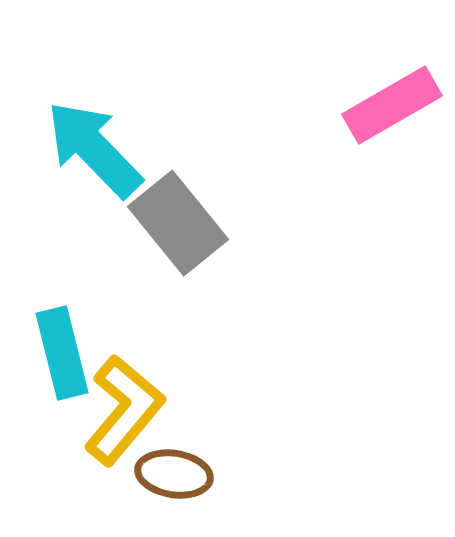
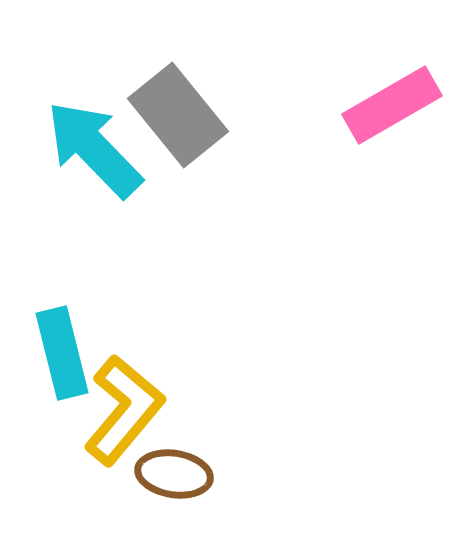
gray rectangle: moved 108 px up
